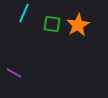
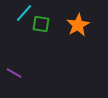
cyan line: rotated 18 degrees clockwise
green square: moved 11 px left
